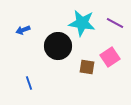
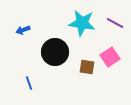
black circle: moved 3 px left, 6 px down
